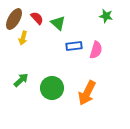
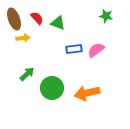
brown ellipse: rotated 50 degrees counterclockwise
green triangle: rotated 21 degrees counterclockwise
yellow arrow: rotated 112 degrees counterclockwise
blue rectangle: moved 3 px down
pink semicircle: rotated 144 degrees counterclockwise
green arrow: moved 6 px right, 6 px up
orange arrow: rotated 50 degrees clockwise
